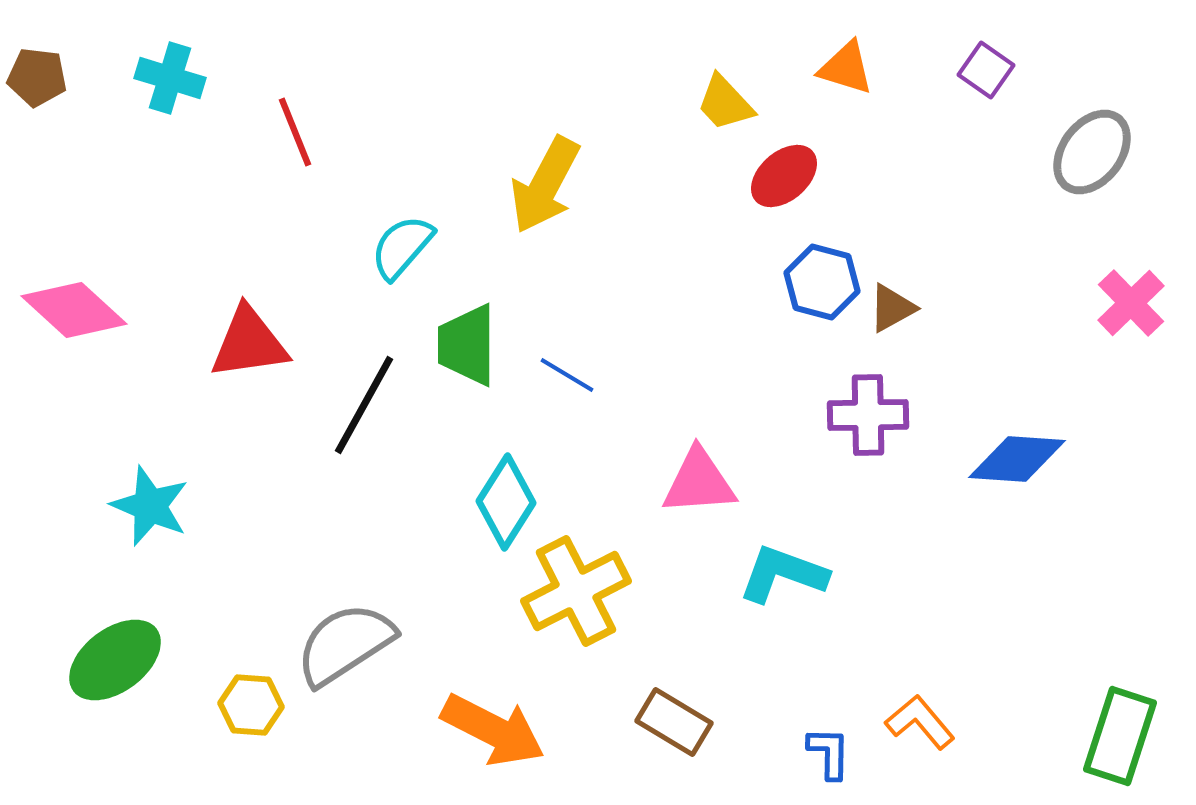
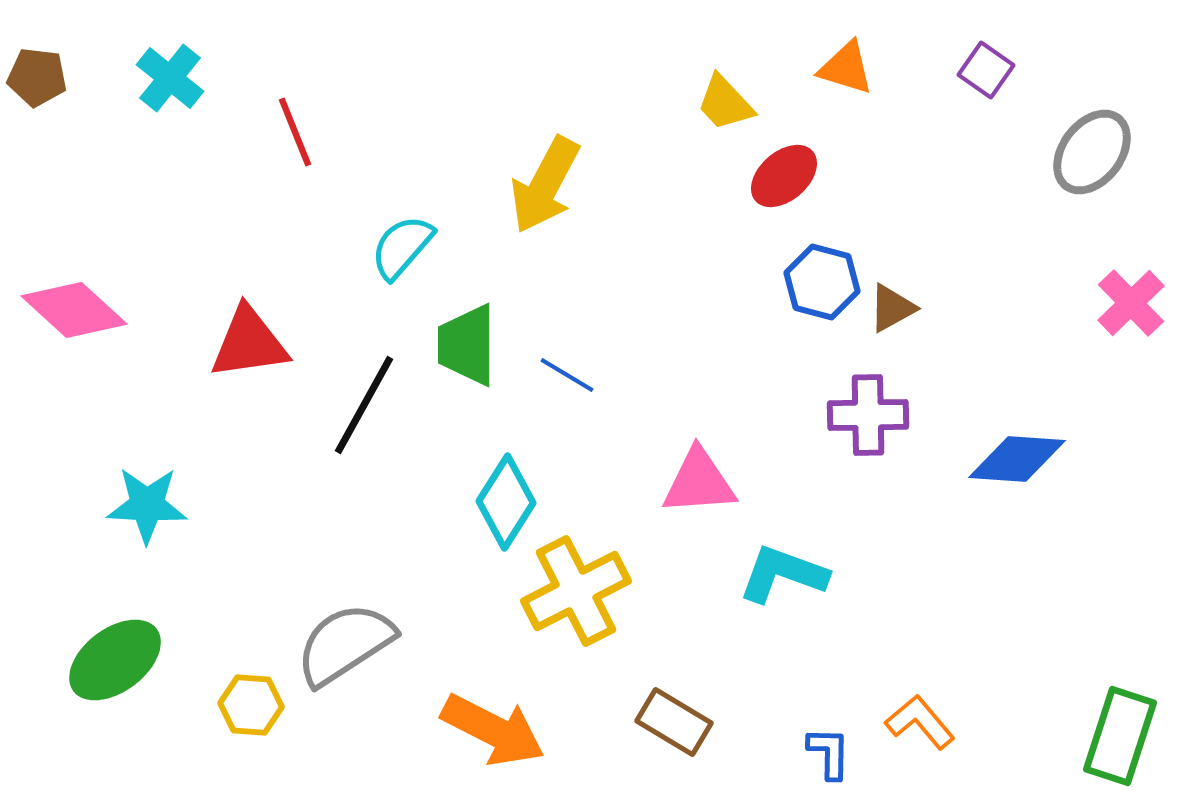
cyan cross: rotated 22 degrees clockwise
cyan star: moved 3 px left, 1 px up; rotated 20 degrees counterclockwise
